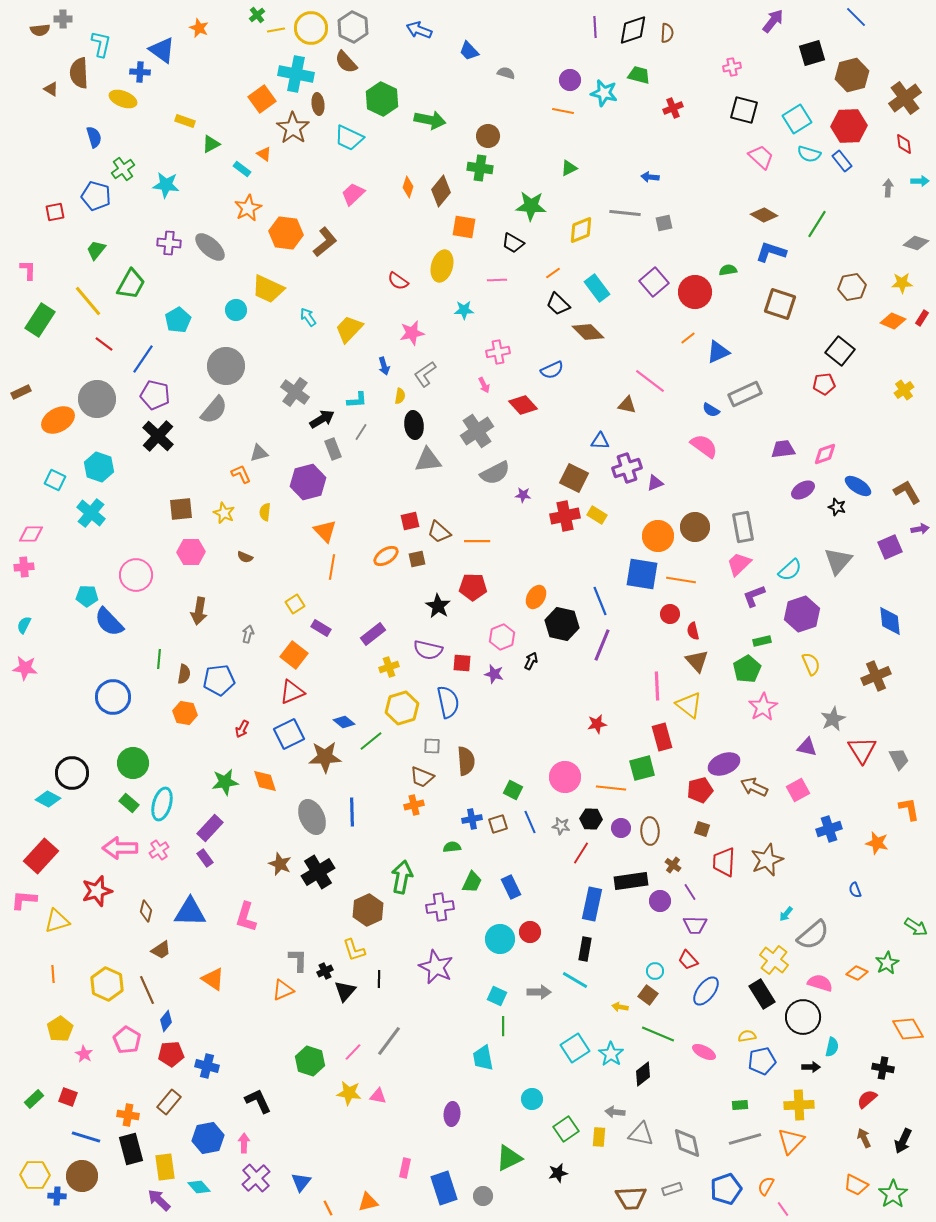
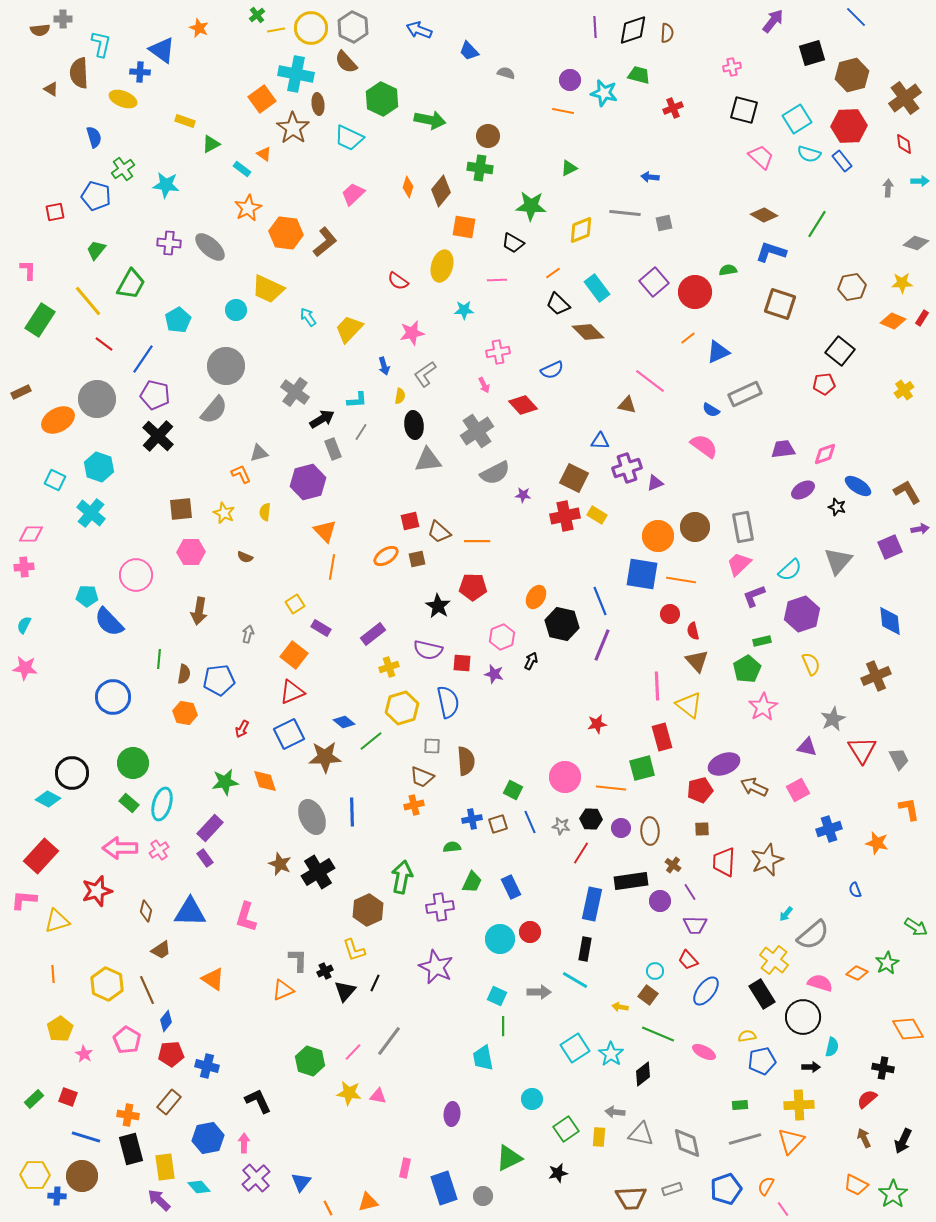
brown square at (702, 829): rotated 21 degrees counterclockwise
black line at (379, 979): moved 4 px left, 4 px down; rotated 24 degrees clockwise
